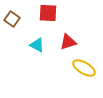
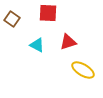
yellow ellipse: moved 1 px left, 2 px down
